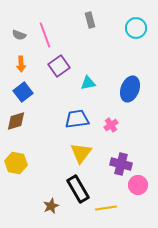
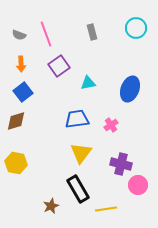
gray rectangle: moved 2 px right, 12 px down
pink line: moved 1 px right, 1 px up
yellow line: moved 1 px down
